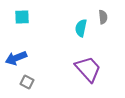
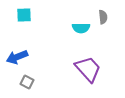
cyan square: moved 2 px right, 2 px up
cyan semicircle: rotated 102 degrees counterclockwise
blue arrow: moved 1 px right, 1 px up
